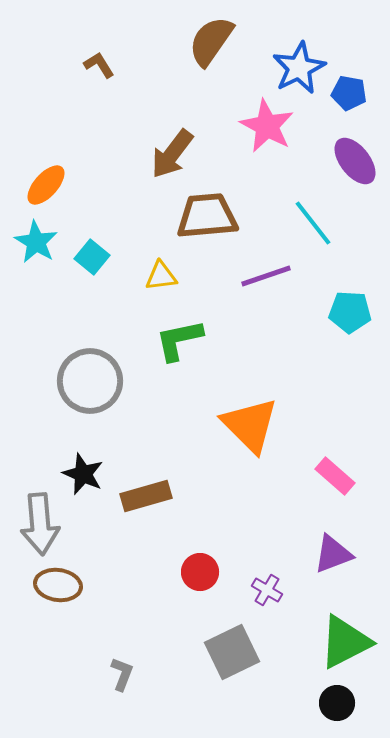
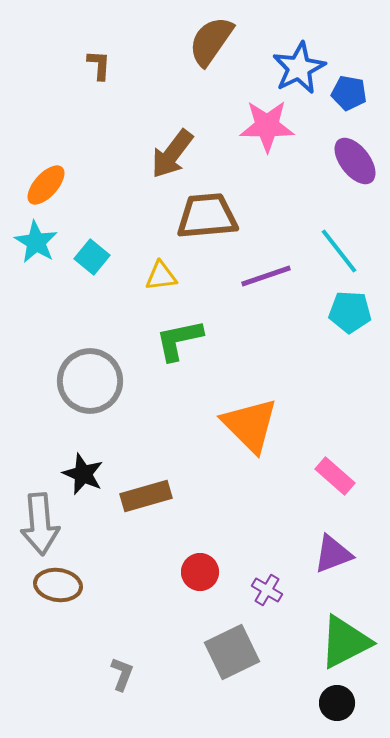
brown L-shape: rotated 36 degrees clockwise
pink star: rotated 28 degrees counterclockwise
cyan line: moved 26 px right, 28 px down
